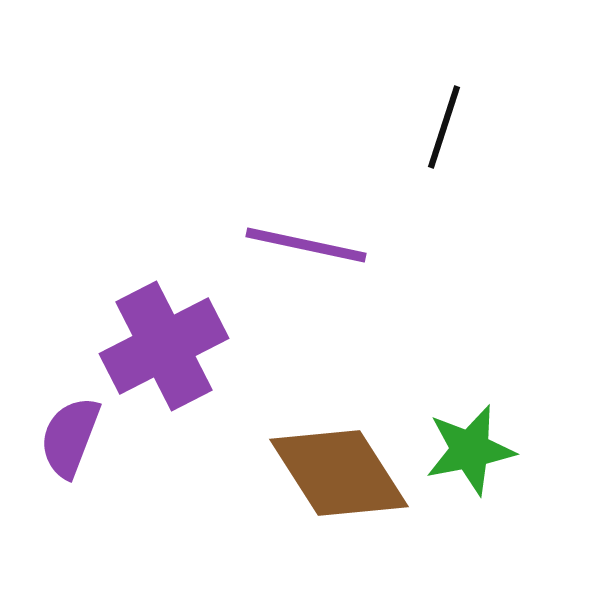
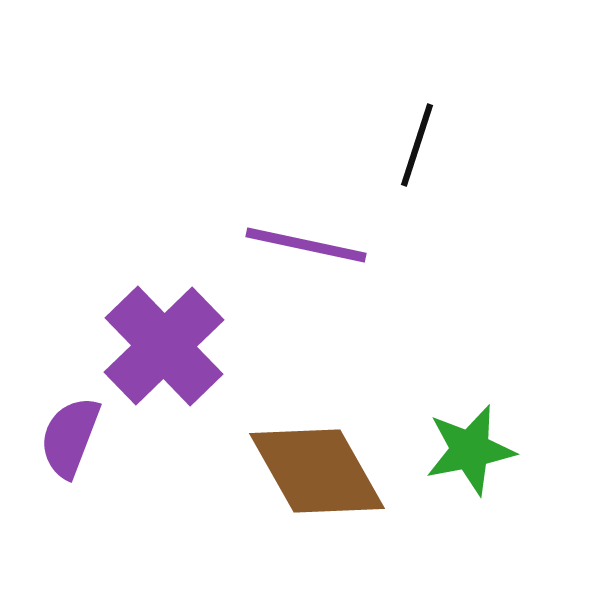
black line: moved 27 px left, 18 px down
purple cross: rotated 17 degrees counterclockwise
brown diamond: moved 22 px left, 2 px up; rotated 3 degrees clockwise
